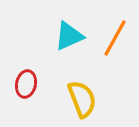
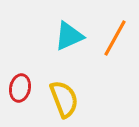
red ellipse: moved 6 px left, 4 px down
yellow semicircle: moved 18 px left
